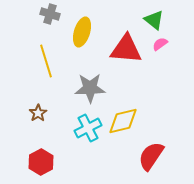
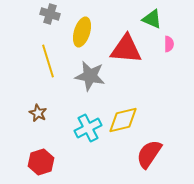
green triangle: moved 2 px left, 1 px up; rotated 15 degrees counterclockwise
pink semicircle: moved 9 px right; rotated 126 degrees clockwise
yellow line: moved 2 px right
gray star: moved 12 px up; rotated 12 degrees clockwise
brown star: rotated 12 degrees counterclockwise
yellow diamond: moved 1 px up
red semicircle: moved 2 px left, 2 px up
red hexagon: rotated 10 degrees clockwise
